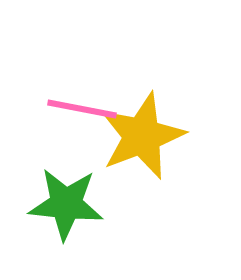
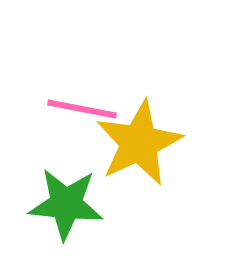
yellow star: moved 3 px left, 7 px down; rotated 4 degrees counterclockwise
